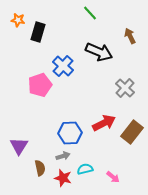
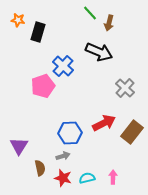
brown arrow: moved 21 px left, 13 px up; rotated 140 degrees counterclockwise
pink pentagon: moved 3 px right, 1 px down
cyan semicircle: moved 2 px right, 9 px down
pink arrow: rotated 128 degrees counterclockwise
